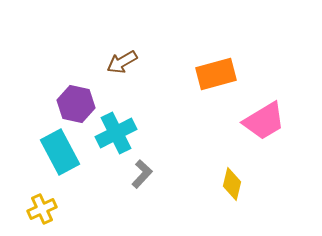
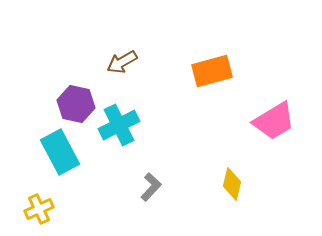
orange rectangle: moved 4 px left, 3 px up
pink trapezoid: moved 10 px right
cyan cross: moved 3 px right, 8 px up
gray L-shape: moved 9 px right, 13 px down
yellow cross: moved 3 px left
